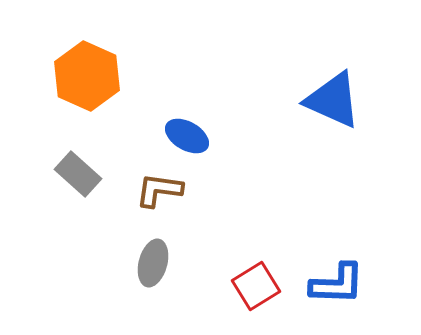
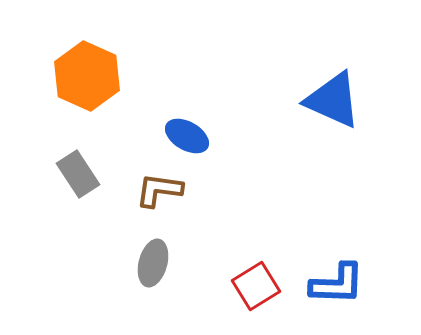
gray rectangle: rotated 15 degrees clockwise
